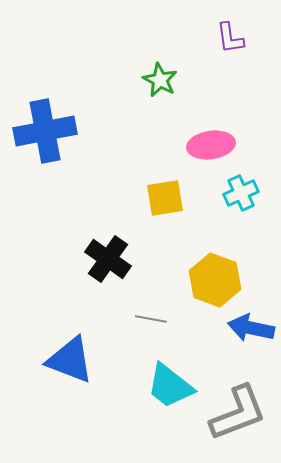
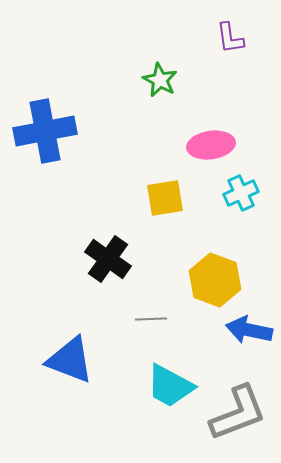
gray line: rotated 12 degrees counterclockwise
blue arrow: moved 2 px left, 2 px down
cyan trapezoid: rotated 10 degrees counterclockwise
